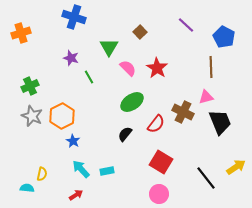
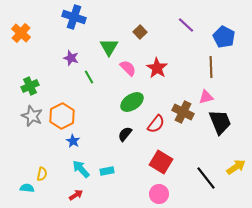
orange cross: rotated 30 degrees counterclockwise
